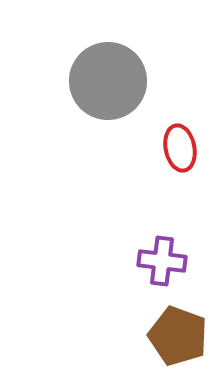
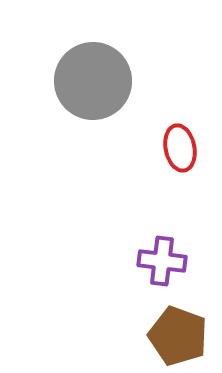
gray circle: moved 15 px left
